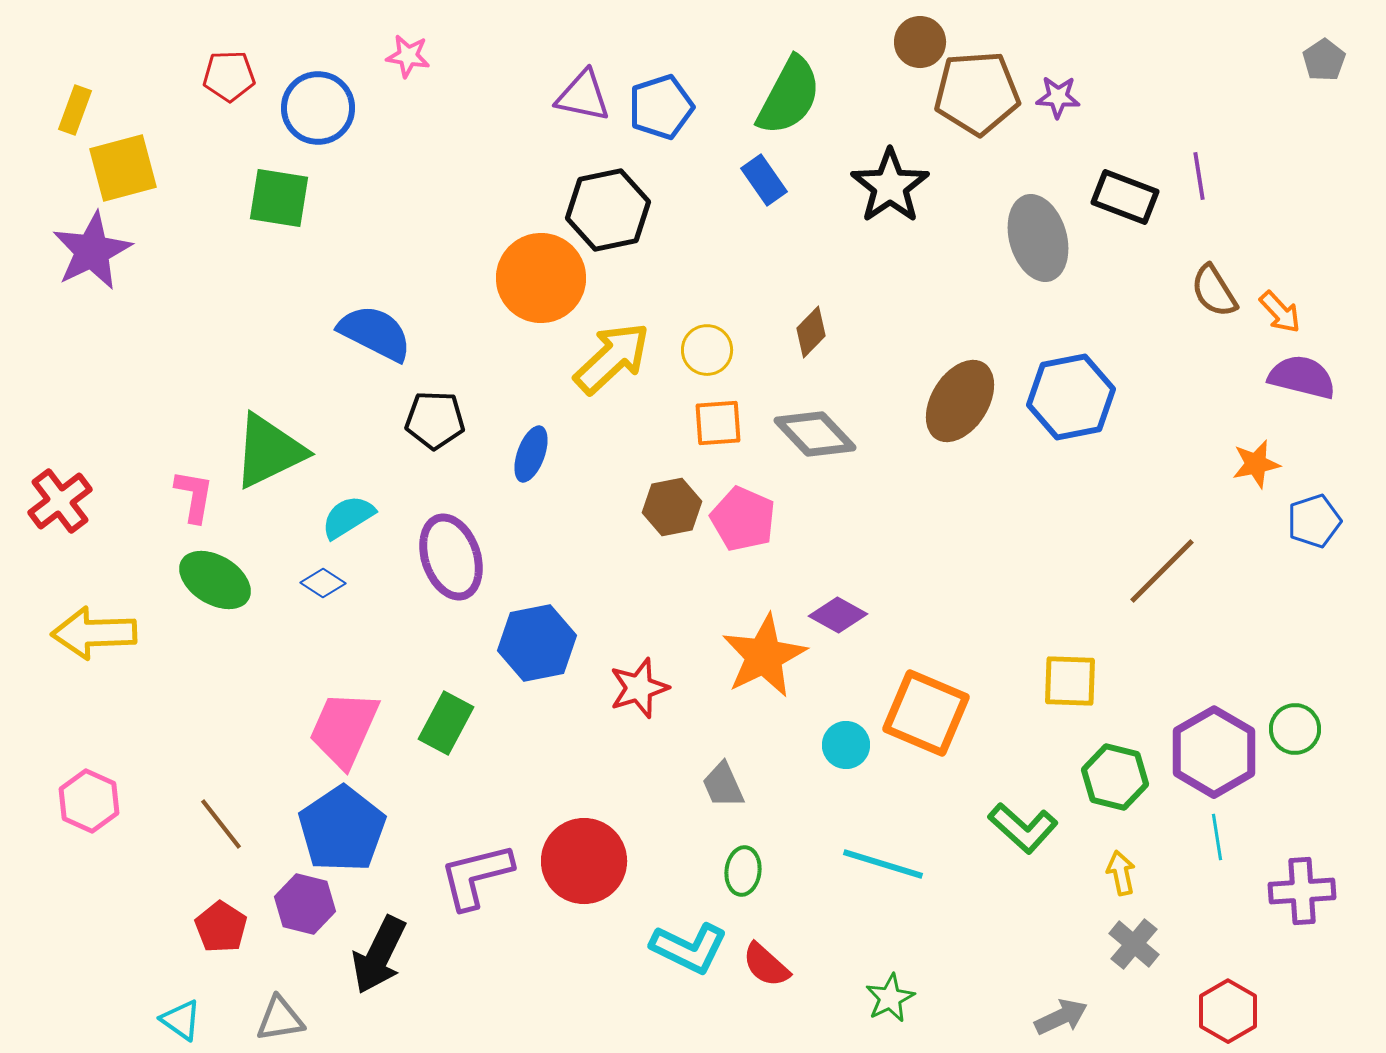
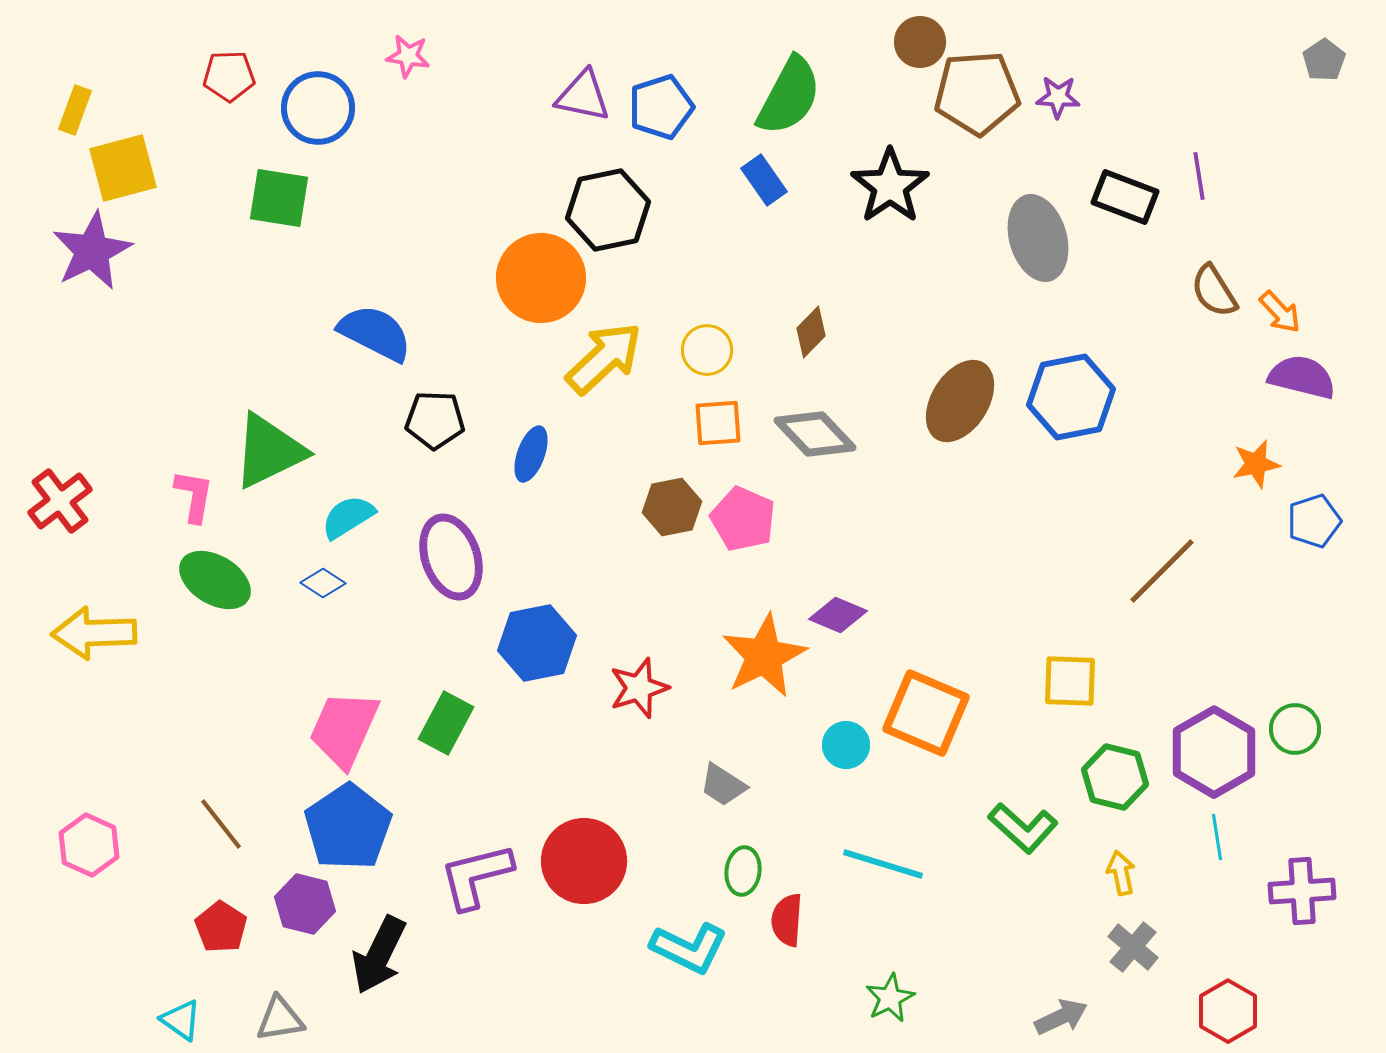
yellow arrow at (612, 358): moved 8 px left
purple diamond at (838, 615): rotated 6 degrees counterclockwise
gray trapezoid at (723, 785): rotated 33 degrees counterclockwise
pink hexagon at (89, 801): moved 44 px down
blue pentagon at (342, 829): moved 6 px right, 2 px up
gray cross at (1134, 944): moved 1 px left, 3 px down
red semicircle at (766, 965): moved 21 px right, 45 px up; rotated 52 degrees clockwise
